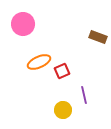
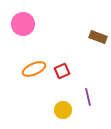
orange ellipse: moved 5 px left, 7 px down
purple line: moved 4 px right, 2 px down
